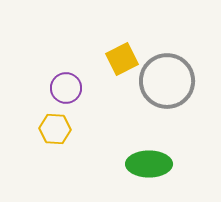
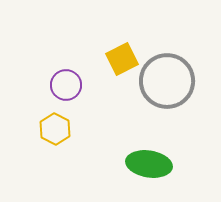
purple circle: moved 3 px up
yellow hexagon: rotated 24 degrees clockwise
green ellipse: rotated 9 degrees clockwise
